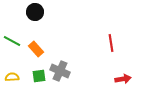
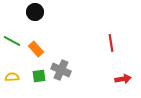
gray cross: moved 1 px right, 1 px up
